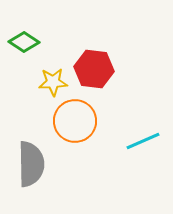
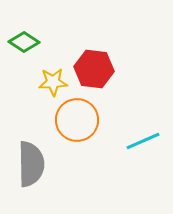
orange circle: moved 2 px right, 1 px up
